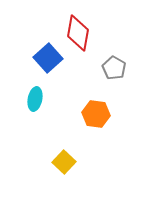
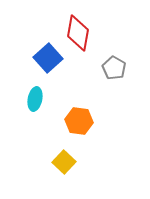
orange hexagon: moved 17 px left, 7 px down
